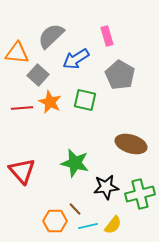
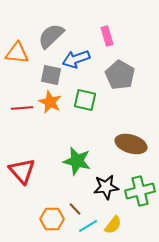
blue arrow: rotated 12 degrees clockwise
gray square: moved 13 px right; rotated 30 degrees counterclockwise
green star: moved 2 px right, 2 px up
green cross: moved 3 px up
orange hexagon: moved 3 px left, 2 px up
cyan line: rotated 18 degrees counterclockwise
